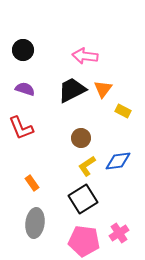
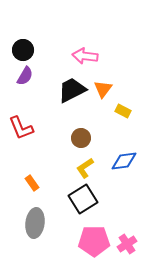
purple semicircle: moved 13 px up; rotated 102 degrees clockwise
blue diamond: moved 6 px right
yellow L-shape: moved 2 px left, 2 px down
pink cross: moved 8 px right, 11 px down
pink pentagon: moved 10 px right; rotated 8 degrees counterclockwise
